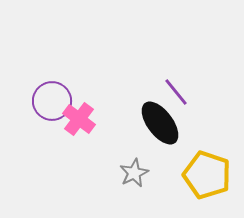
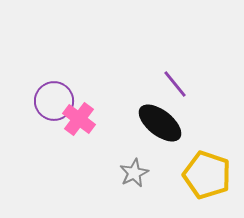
purple line: moved 1 px left, 8 px up
purple circle: moved 2 px right
black ellipse: rotated 15 degrees counterclockwise
